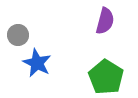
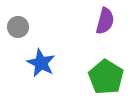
gray circle: moved 8 px up
blue star: moved 4 px right
